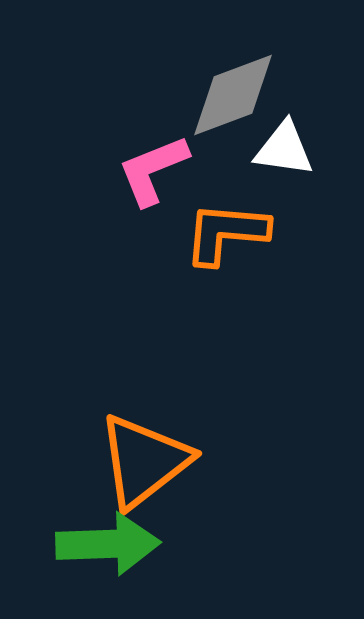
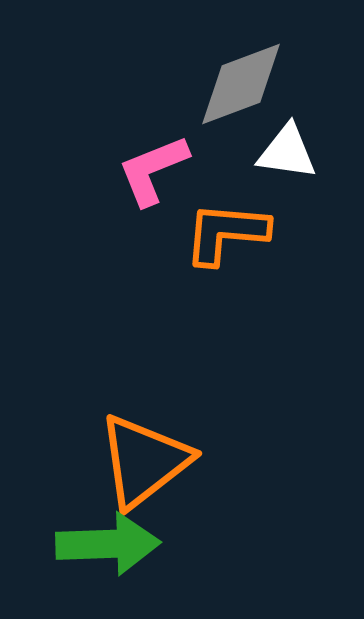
gray diamond: moved 8 px right, 11 px up
white triangle: moved 3 px right, 3 px down
